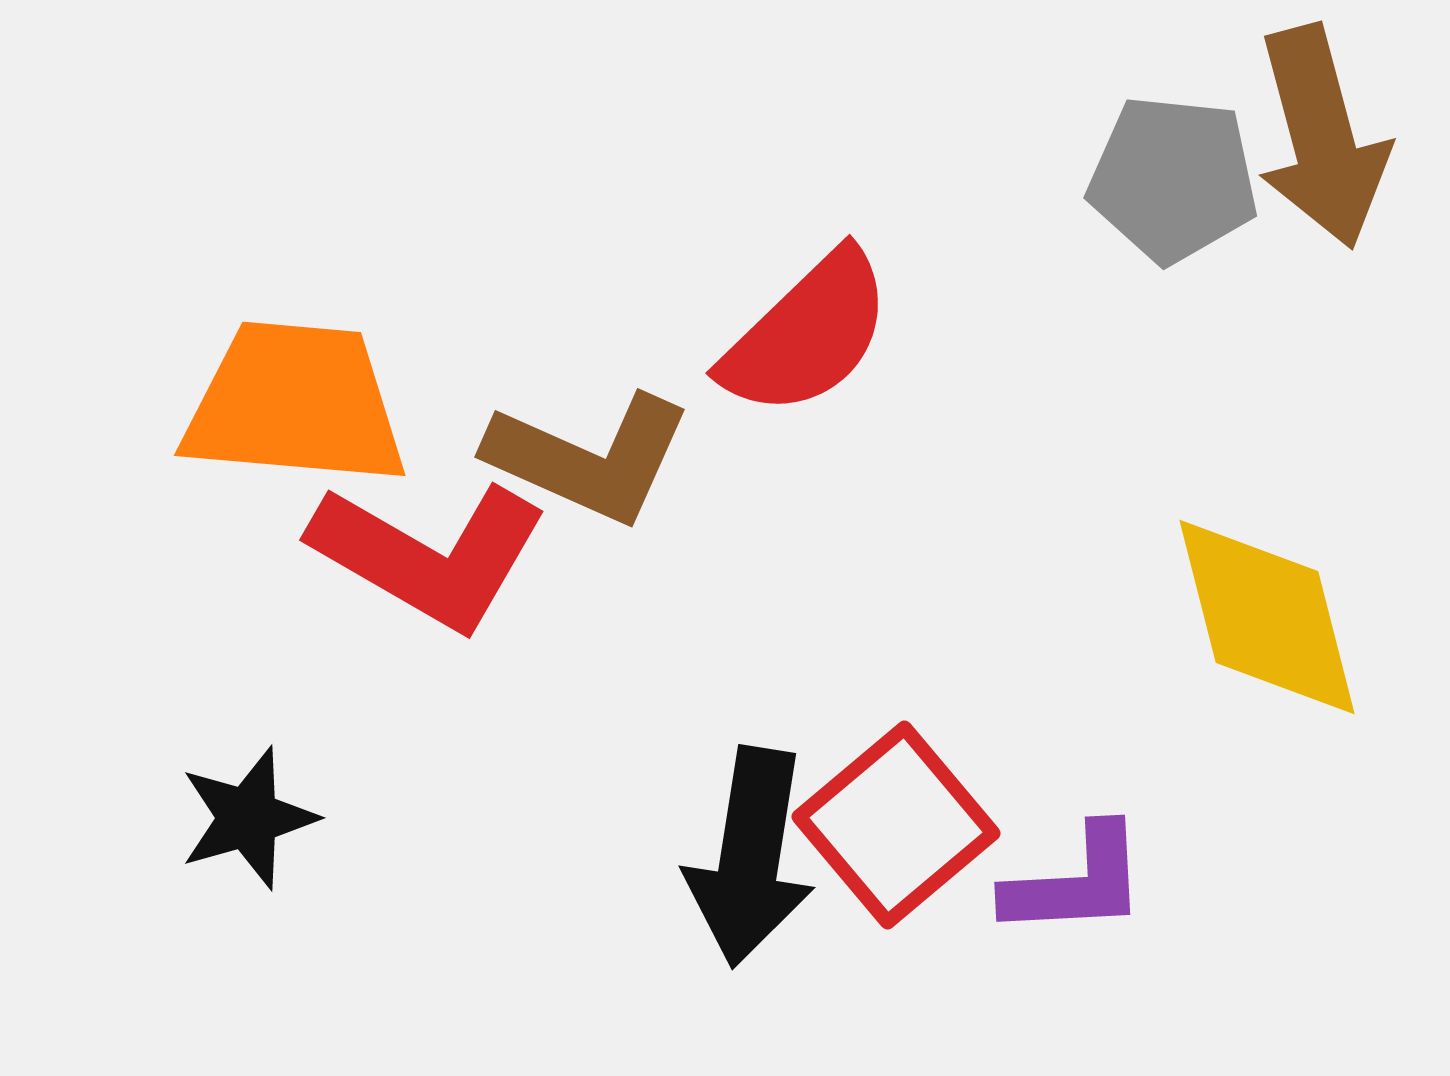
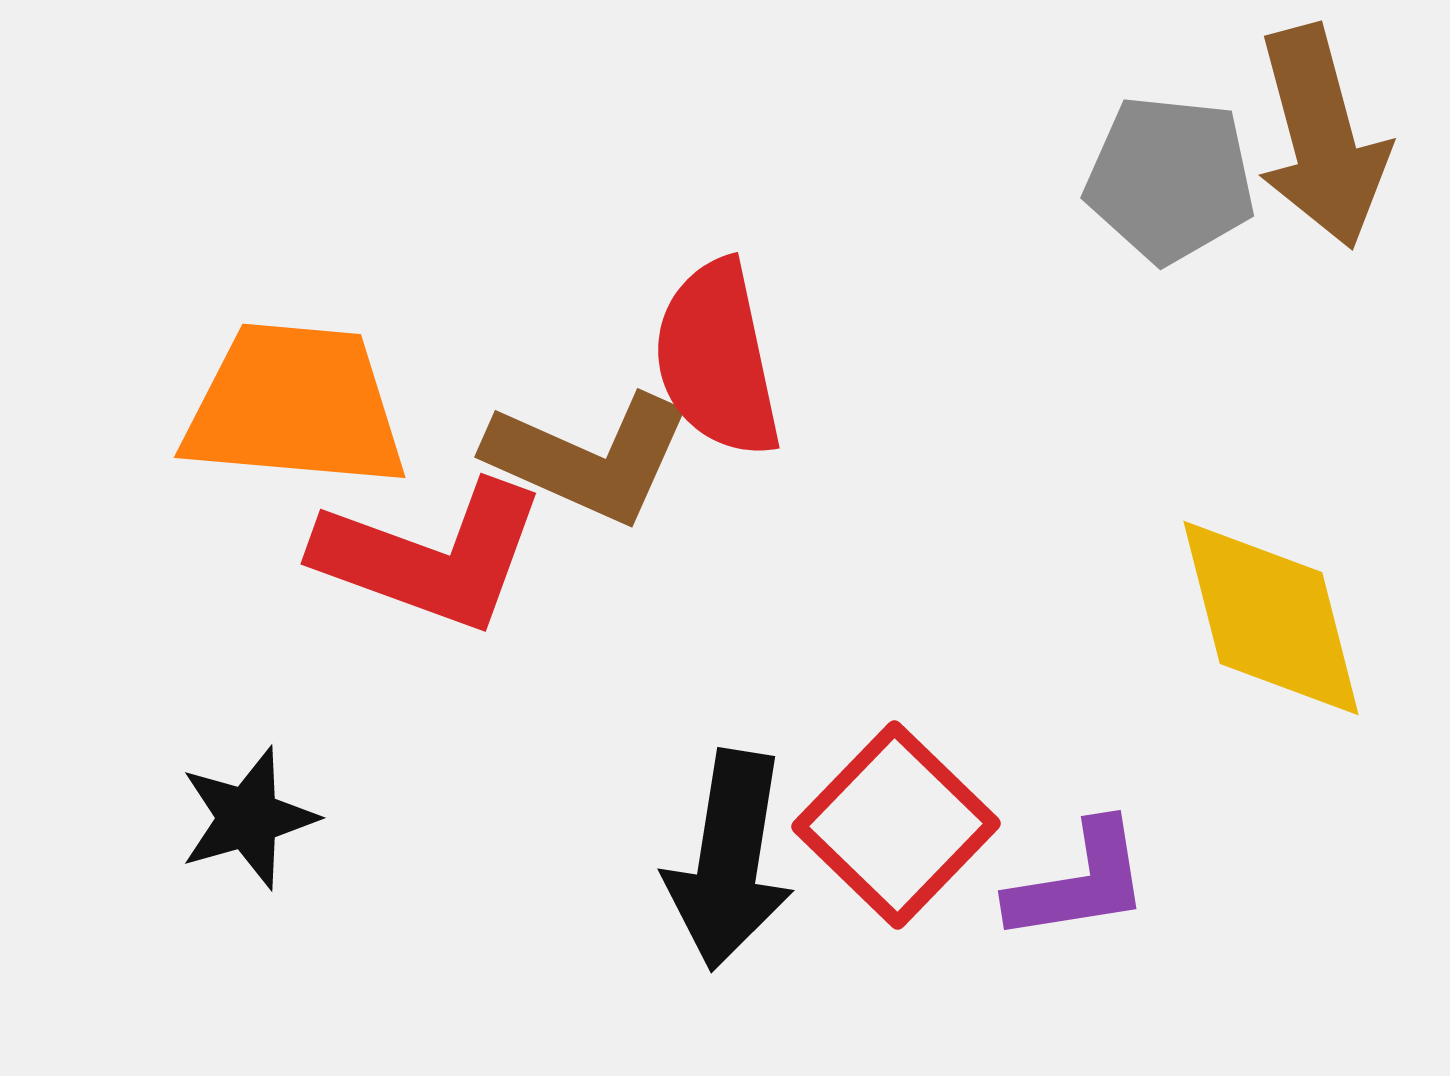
gray pentagon: moved 3 px left
red semicircle: moved 90 px left, 25 px down; rotated 122 degrees clockwise
orange trapezoid: moved 2 px down
red L-shape: moved 2 px right, 1 px down; rotated 10 degrees counterclockwise
yellow diamond: moved 4 px right, 1 px down
red square: rotated 6 degrees counterclockwise
black arrow: moved 21 px left, 3 px down
purple L-shape: moved 3 px right; rotated 6 degrees counterclockwise
